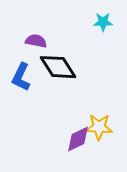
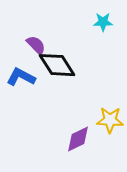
purple semicircle: moved 4 px down; rotated 35 degrees clockwise
black diamond: moved 1 px left, 2 px up
blue L-shape: rotated 92 degrees clockwise
yellow star: moved 11 px right, 7 px up
